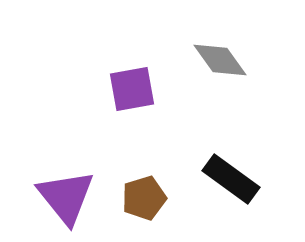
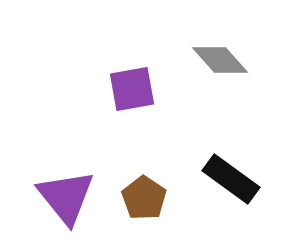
gray diamond: rotated 6 degrees counterclockwise
brown pentagon: rotated 21 degrees counterclockwise
